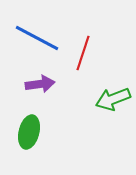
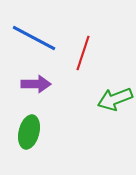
blue line: moved 3 px left
purple arrow: moved 4 px left; rotated 8 degrees clockwise
green arrow: moved 2 px right
